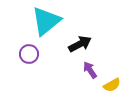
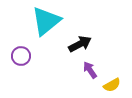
purple circle: moved 8 px left, 2 px down
